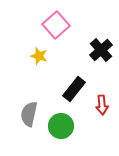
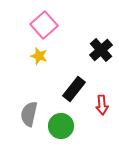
pink square: moved 12 px left
